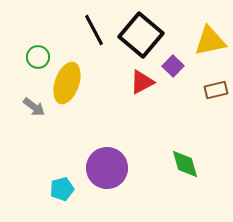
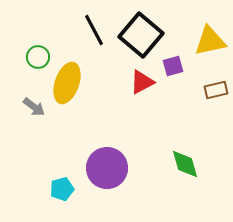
purple square: rotated 30 degrees clockwise
